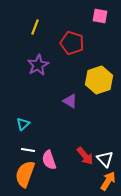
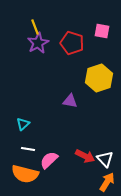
pink square: moved 2 px right, 15 px down
yellow line: rotated 42 degrees counterclockwise
purple star: moved 22 px up
yellow hexagon: moved 2 px up
purple triangle: rotated 21 degrees counterclockwise
white line: moved 1 px up
red arrow: rotated 24 degrees counterclockwise
pink semicircle: rotated 66 degrees clockwise
orange semicircle: rotated 96 degrees counterclockwise
orange arrow: moved 1 px left, 1 px down
